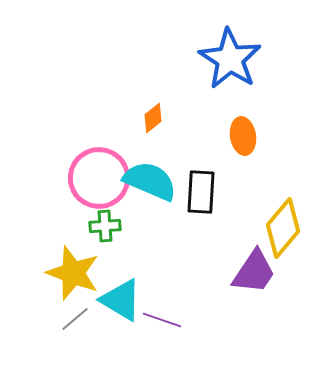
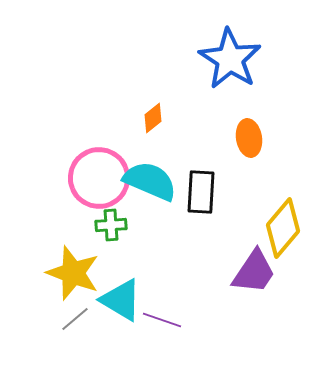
orange ellipse: moved 6 px right, 2 px down
green cross: moved 6 px right, 1 px up
